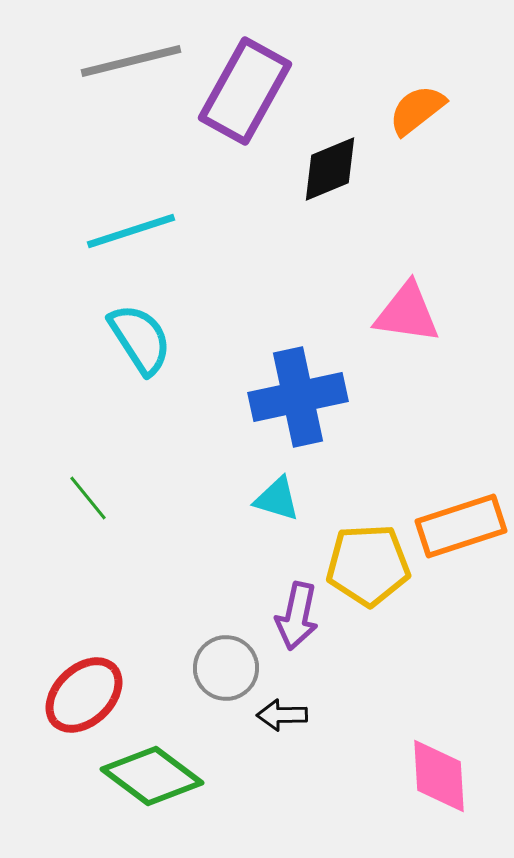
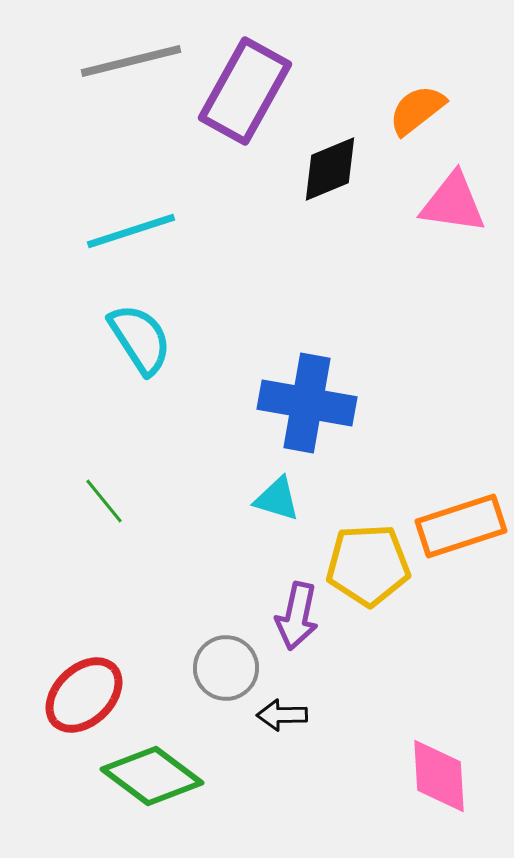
pink triangle: moved 46 px right, 110 px up
blue cross: moved 9 px right, 6 px down; rotated 22 degrees clockwise
green line: moved 16 px right, 3 px down
